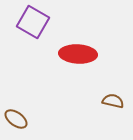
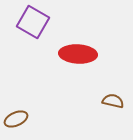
brown ellipse: rotated 60 degrees counterclockwise
